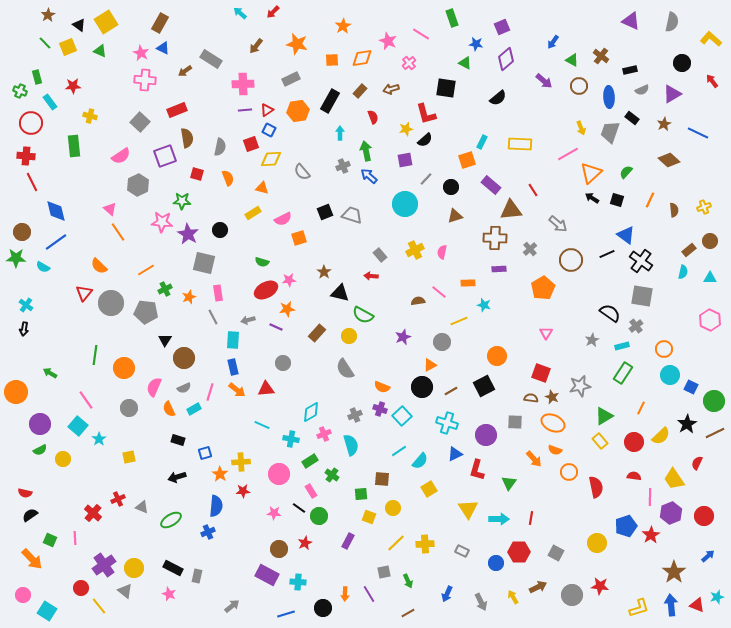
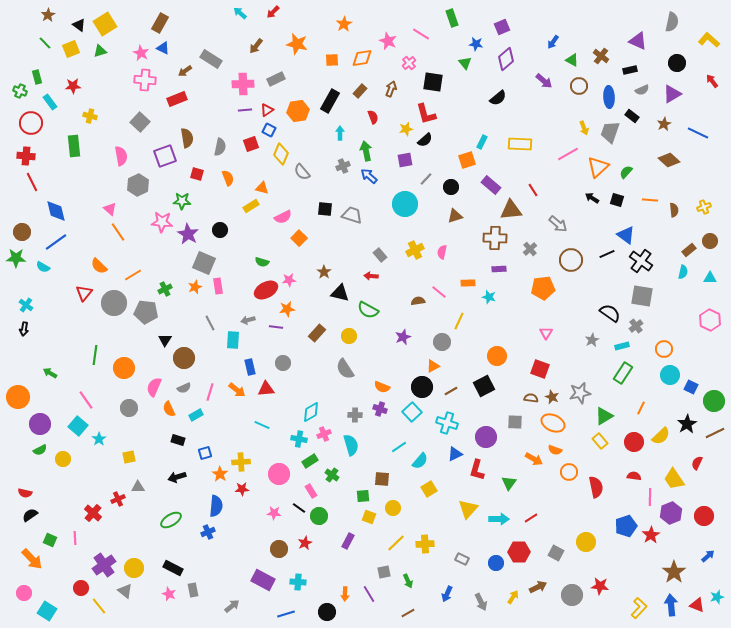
purple triangle at (631, 21): moved 7 px right, 20 px down
yellow square at (106, 22): moved 1 px left, 2 px down
orange star at (343, 26): moved 1 px right, 2 px up
yellow L-shape at (711, 39): moved 2 px left, 1 px down
yellow square at (68, 47): moved 3 px right, 2 px down
green triangle at (100, 51): rotated 40 degrees counterclockwise
green triangle at (465, 63): rotated 24 degrees clockwise
black circle at (682, 63): moved 5 px left
gray rectangle at (291, 79): moved 15 px left
black square at (446, 88): moved 13 px left, 6 px up
brown arrow at (391, 89): rotated 126 degrees clockwise
red rectangle at (177, 110): moved 11 px up
black rectangle at (632, 118): moved 2 px up
yellow arrow at (581, 128): moved 3 px right
pink semicircle at (121, 156): rotated 66 degrees counterclockwise
yellow diamond at (271, 159): moved 10 px right, 5 px up; rotated 65 degrees counterclockwise
orange triangle at (591, 173): moved 7 px right, 6 px up
orange line at (650, 200): rotated 70 degrees clockwise
black square at (325, 212): moved 3 px up; rotated 28 degrees clockwise
yellow rectangle at (253, 213): moved 2 px left, 7 px up
pink semicircle at (283, 219): moved 2 px up
orange square at (299, 238): rotated 28 degrees counterclockwise
gray square at (204, 263): rotated 10 degrees clockwise
orange line at (146, 270): moved 13 px left, 5 px down
orange pentagon at (543, 288): rotated 25 degrees clockwise
pink rectangle at (218, 293): moved 7 px up
orange star at (189, 297): moved 6 px right, 10 px up
gray circle at (111, 303): moved 3 px right
cyan star at (484, 305): moved 5 px right, 8 px up
green semicircle at (363, 315): moved 5 px right, 5 px up
gray line at (213, 317): moved 3 px left, 6 px down
yellow line at (459, 321): rotated 42 degrees counterclockwise
purple line at (276, 327): rotated 16 degrees counterclockwise
orange triangle at (430, 365): moved 3 px right, 1 px down
blue rectangle at (233, 367): moved 17 px right
red square at (541, 373): moved 1 px left, 4 px up
gray star at (580, 386): moved 7 px down
orange circle at (16, 392): moved 2 px right, 5 px down
cyan rectangle at (194, 409): moved 2 px right, 6 px down
gray cross at (355, 415): rotated 24 degrees clockwise
cyan square at (402, 416): moved 10 px right, 4 px up
purple circle at (486, 435): moved 2 px down
cyan cross at (291, 439): moved 8 px right
cyan line at (399, 451): moved 4 px up
orange arrow at (534, 459): rotated 18 degrees counterclockwise
red star at (243, 491): moved 1 px left, 2 px up
green square at (361, 494): moved 2 px right, 2 px down
gray triangle at (142, 507): moved 4 px left, 20 px up; rotated 24 degrees counterclockwise
yellow triangle at (468, 509): rotated 15 degrees clockwise
red line at (531, 518): rotated 48 degrees clockwise
yellow circle at (597, 543): moved 11 px left, 1 px up
gray rectangle at (462, 551): moved 8 px down
purple rectangle at (267, 575): moved 4 px left, 5 px down
gray rectangle at (197, 576): moved 4 px left, 14 px down; rotated 24 degrees counterclockwise
pink circle at (23, 595): moved 1 px right, 2 px up
yellow arrow at (513, 597): rotated 64 degrees clockwise
black circle at (323, 608): moved 4 px right, 4 px down
yellow L-shape at (639, 608): rotated 30 degrees counterclockwise
